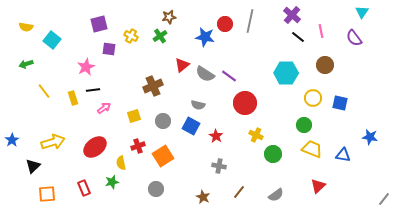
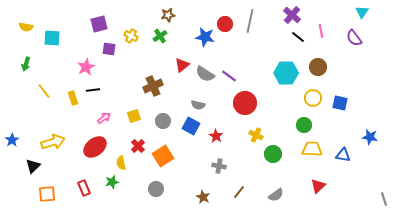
brown star at (169, 17): moved 1 px left, 2 px up
cyan square at (52, 40): moved 2 px up; rotated 36 degrees counterclockwise
green arrow at (26, 64): rotated 56 degrees counterclockwise
brown circle at (325, 65): moved 7 px left, 2 px down
pink arrow at (104, 108): moved 10 px down
red cross at (138, 146): rotated 24 degrees counterclockwise
yellow trapezoid at (312, 149): rotated 20 degrees counterclockwise
gray line at (384, 199): rotated 56 degrees counterclockwise
